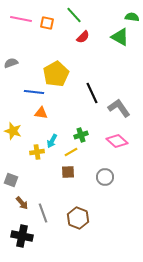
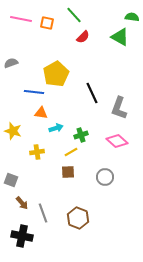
gray L-shape: rotated 125 degrees counterclockwise
cyan arrow: moved 4 px right, 13 px up; rotated 136 degrees counterclockwise
